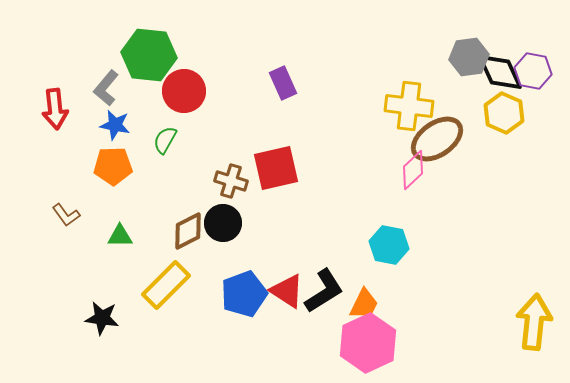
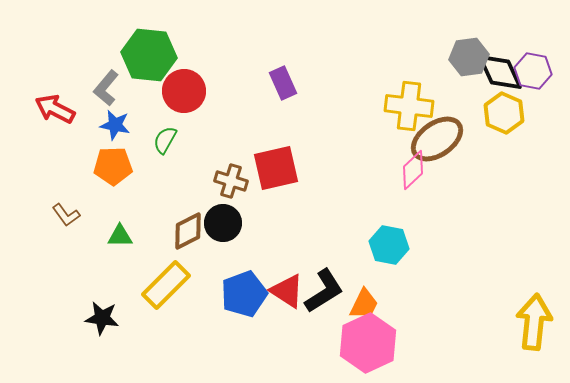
red arrow: rotated 123 degrees clockwise
